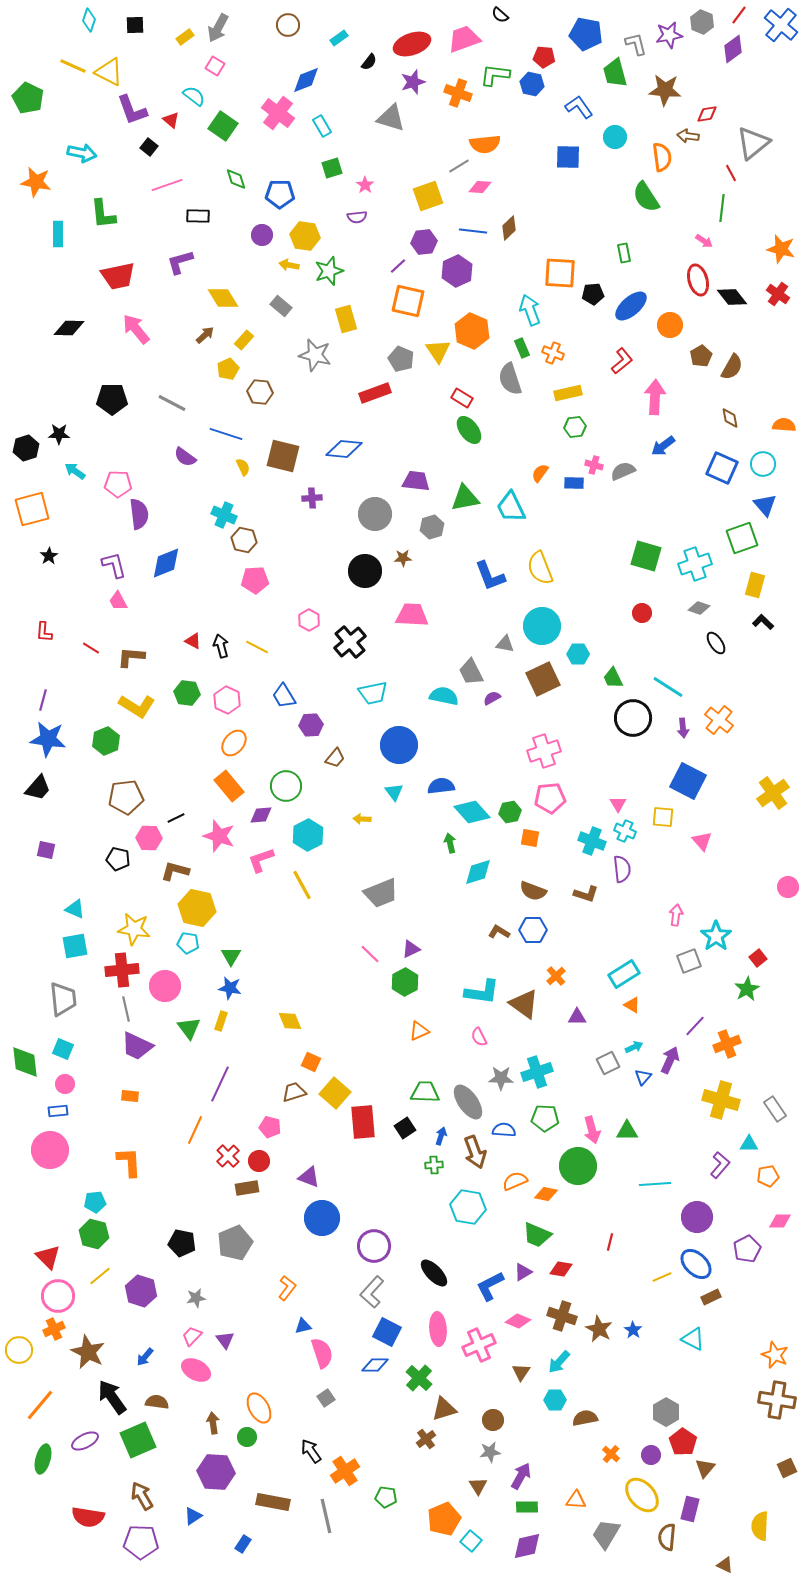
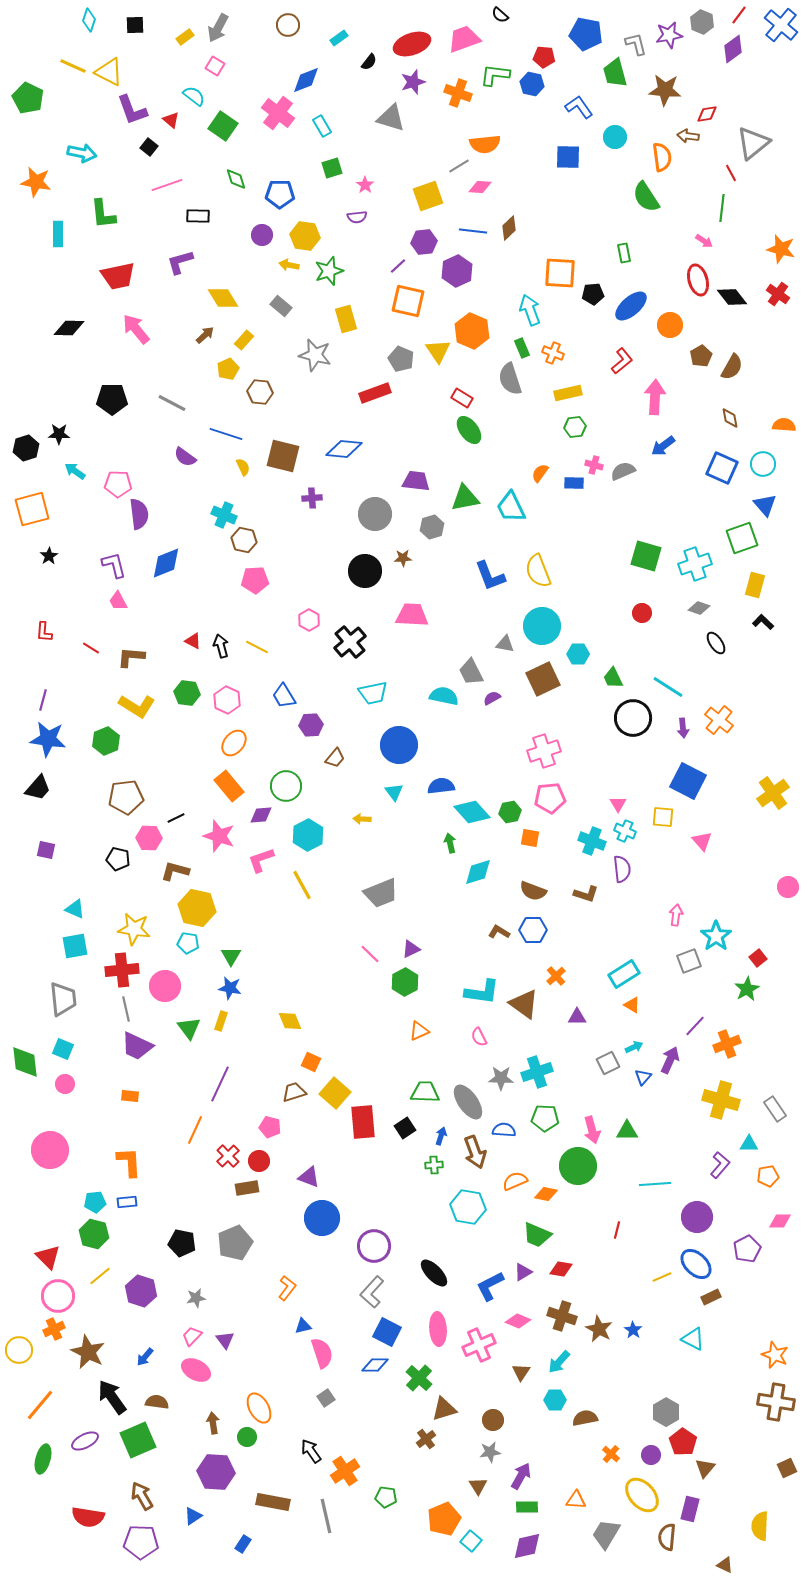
yellow semicircle at (540, 568): moved 2 px left, 3 px down
blue rectangle at (58, 1111): moved 69 px right, 91 px down
red line at (610, 1242): moved 7 px right, 12 px up
brown cross at (777, 1400): moved 1 px left, 2 px down
